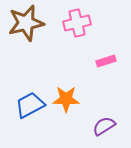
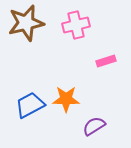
pink cross: moved 1 px left, 2 px down
purple semicircle: moved 10 px left
